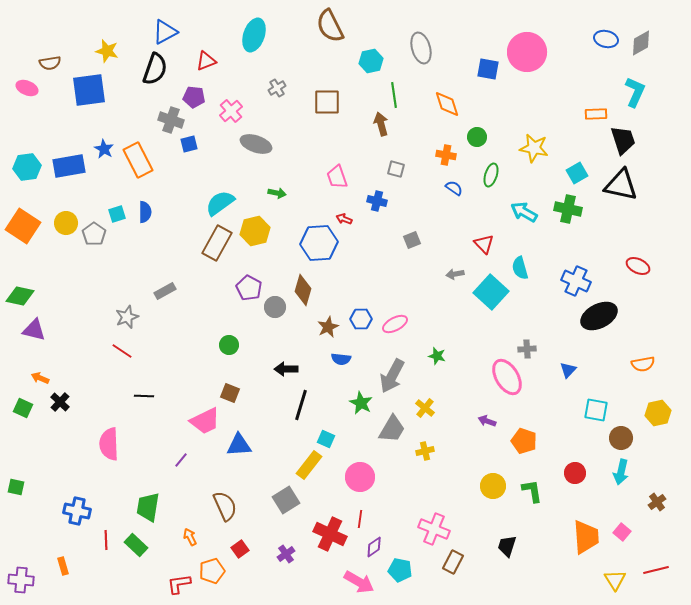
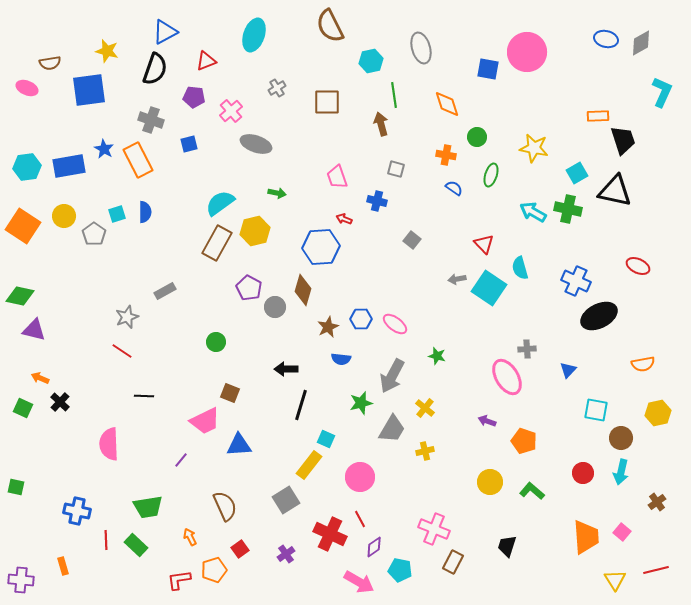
cyan L-shape at (635, 92): moved 27 px right
orange rectangle at (596, 114): moved 2 px right, 2 px down
gray cross at (171, 120): moved 20 px left
black triangle at (621, 185): moved 6 px left, 6 px down
cyan arrow at (524, 212): moved 9 px right
yellow circle at (66, 223): moved 2 px left, 7 px up
gray square at (412, 240): rotated 30 degrees counterclockwise
blue hexagon at (319, 243): moved 2 px right, 4 px down
gray arrow at (455, 274): moved 2 px right, 5 px down
cyan square at (491, 292): moved 2 px left, 4 px up; rotated 8 degrees counterclockwise
pink ellipse at (395, 324): rotated 65 degrees clockwise
green circle at (229, 345): moved 13 px left, 3 px up
green star at (361, 403): rotated 30 degrees clockwise
red circle at (575, 473): moved 8 px right
yellow circle at (493, 486): moved 3 px left, 4 px up
green L-shape at (532, 491): rotated 40 degrees counterclockwise
green trapezoid at (148, 507): rotated 108 degrees counterclockwise
red line at (360, 519): rotated 36 degrees counterclockwise
orange pentagon at (212, 571): moved 2 px right, 1 px up
red L-shape at (179, 584): moved 4 px up
